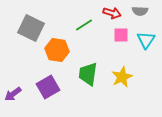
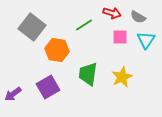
gray semicircle: moved 2 px left, 6 px down; rotated 28 degrees clockwise
gray square: moved 1 px right, 1 px up; rotated 12 degrees clockwise
pink square: moved 1 px left, 2 px down
